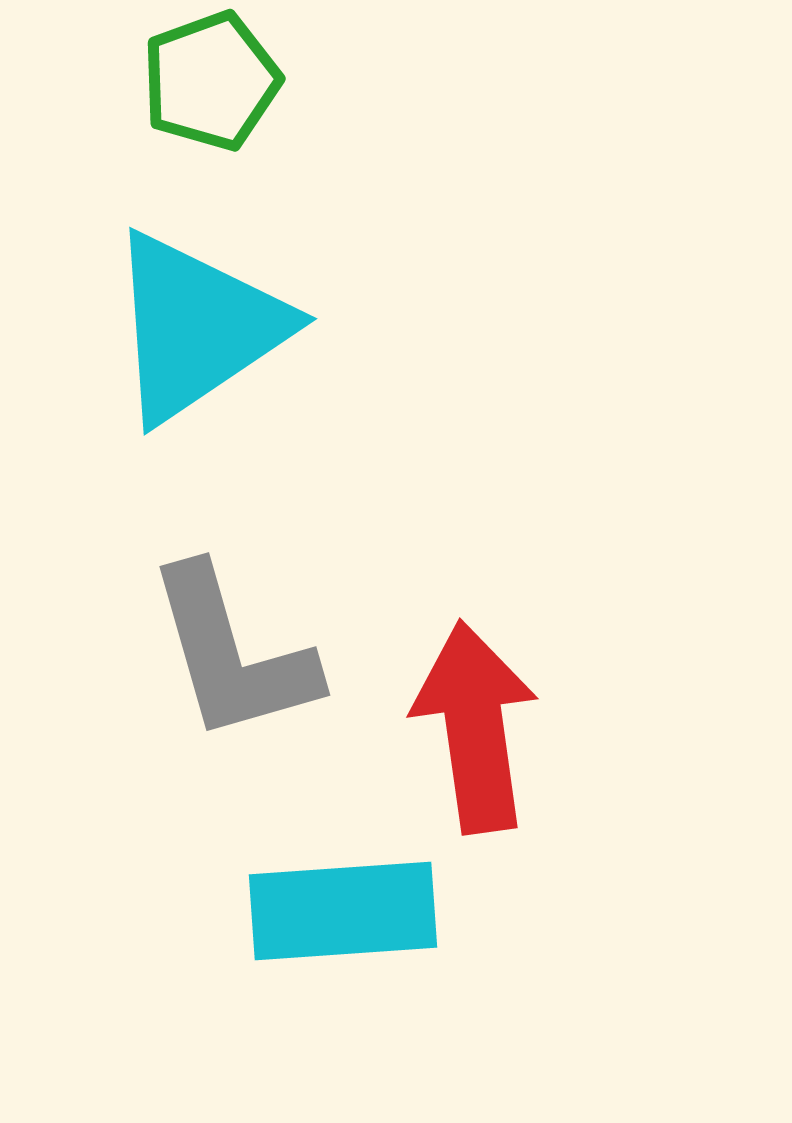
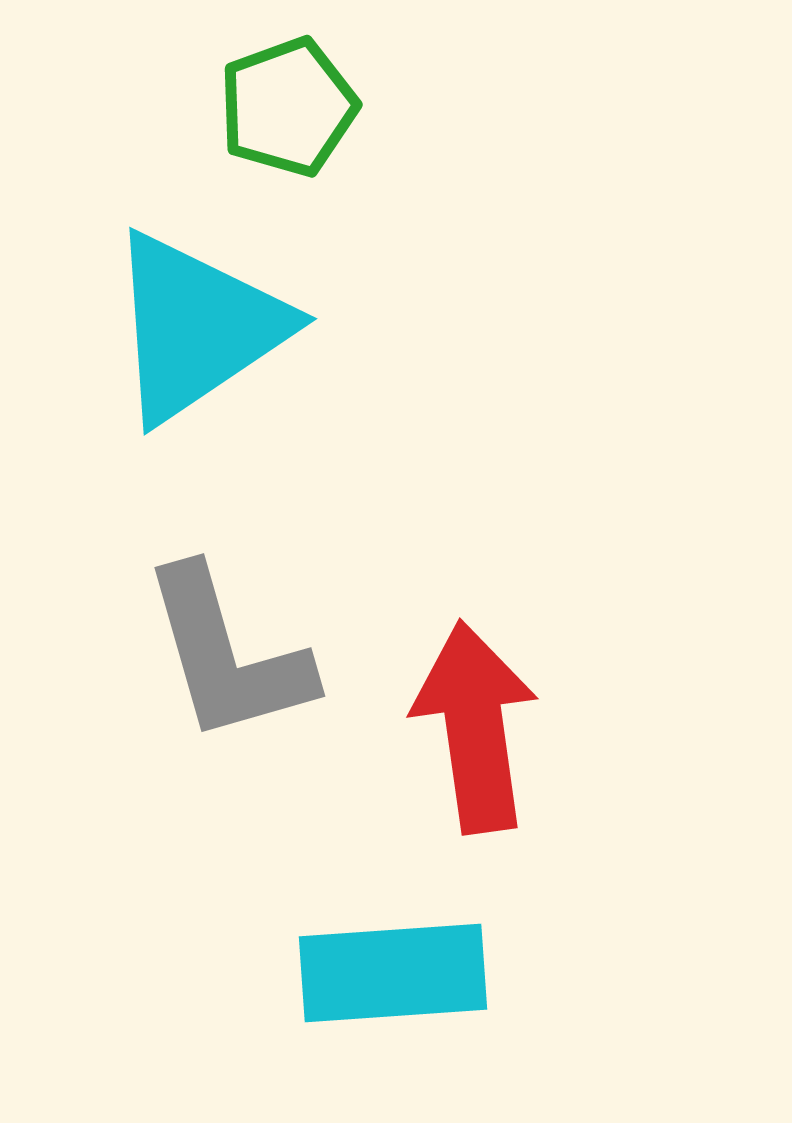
green pentagon: moved 77 px right, 26 px down
gray L-shape: moved 5 px left, 1 px down
cyan rectangle: moved 50 px right, 62 px down
